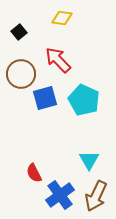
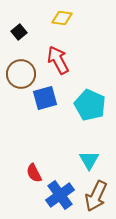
red arrow: rotated 16 degrees clockwise
cyan pentagon: moved 6 px right, 5 px down
